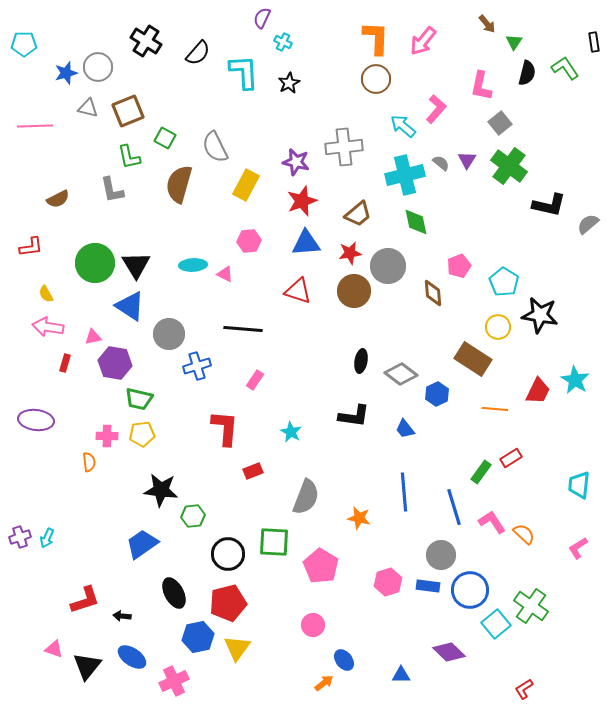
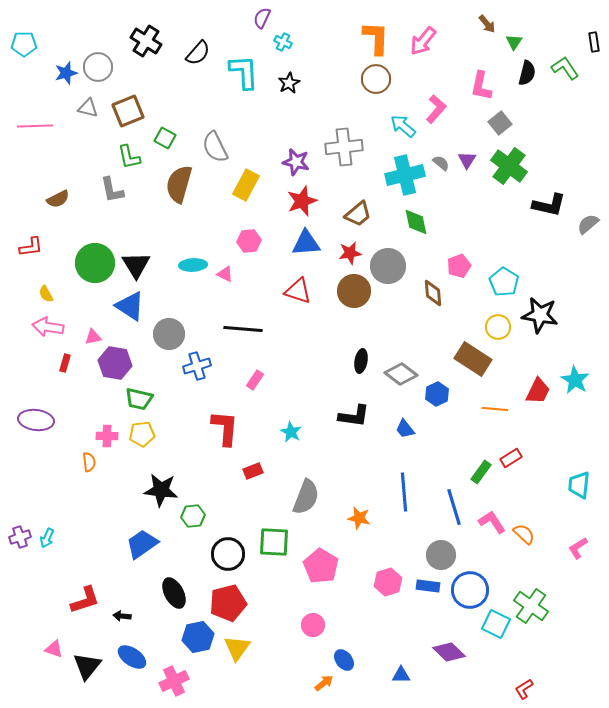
cyan square at (496, 624): rotated 24 degrees counterclockwise
